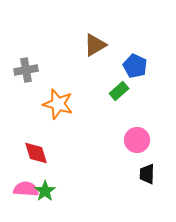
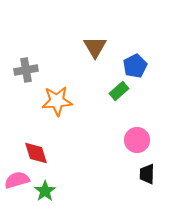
brown triangle: moved 2 px down; rotated 30 degrees counterclockwise
blue pentagon: rotated 20 degrees clockwise
orange star: moved 1 px left, 3 px up; rotated 20 degrees counterclockwise
pink semicircle: moved 9 px left, 9 px up; rotated 20 degrees counterclockwise
